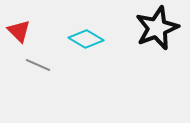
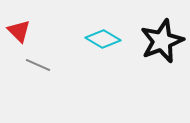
black star: moved 5 px right, 13 px down
cyan diamond: moved 17 px right
